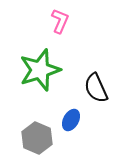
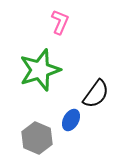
pink L-shape: moved 1 px down
black semicircle: moved 6 px down; rotated 120 degrees counterclockwise
